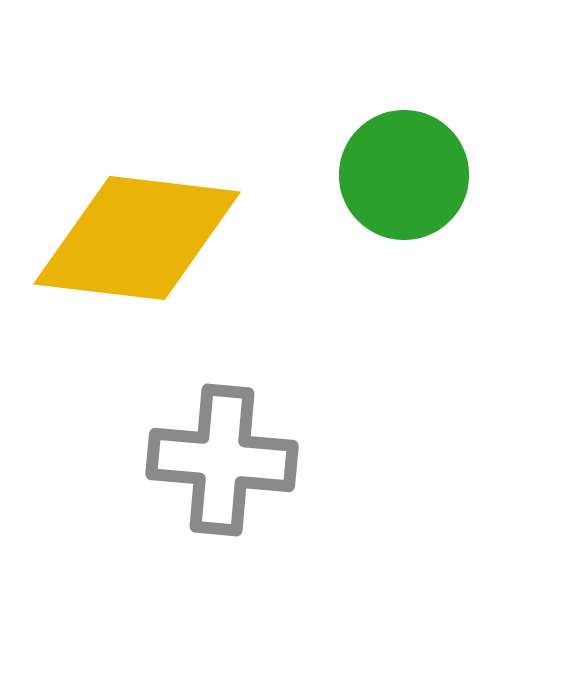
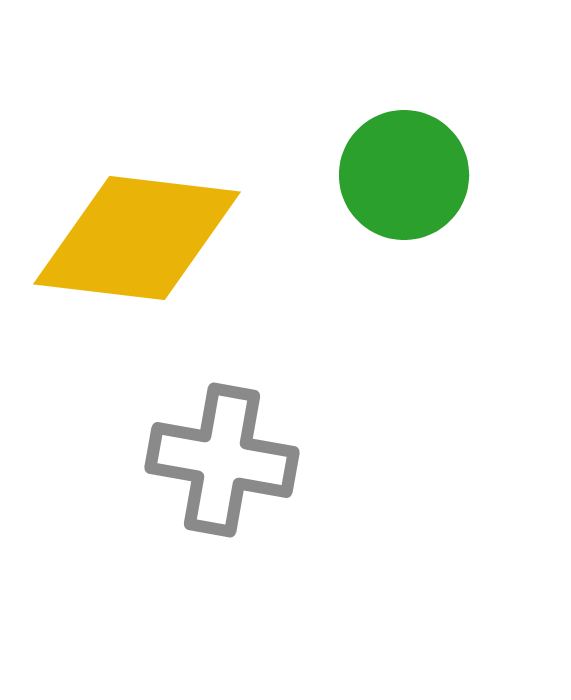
gray cross: rotated 5 degrees clockwise
